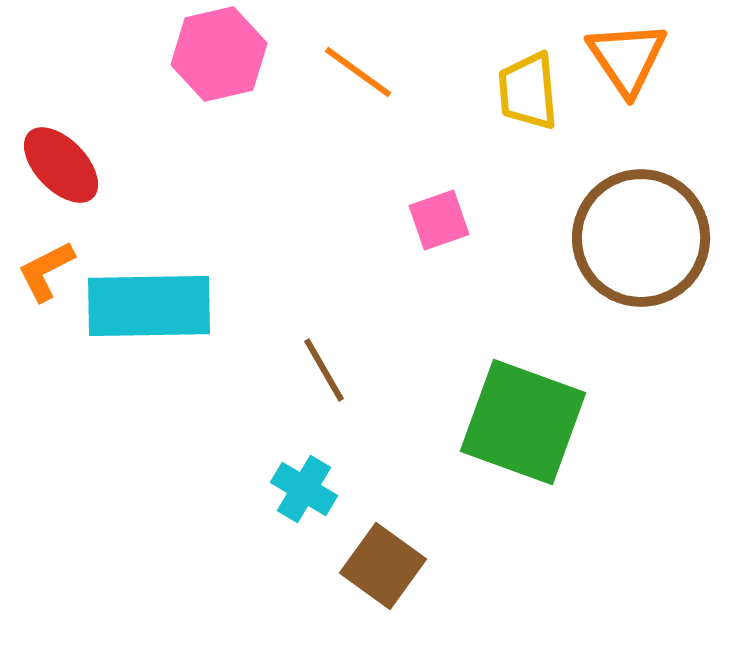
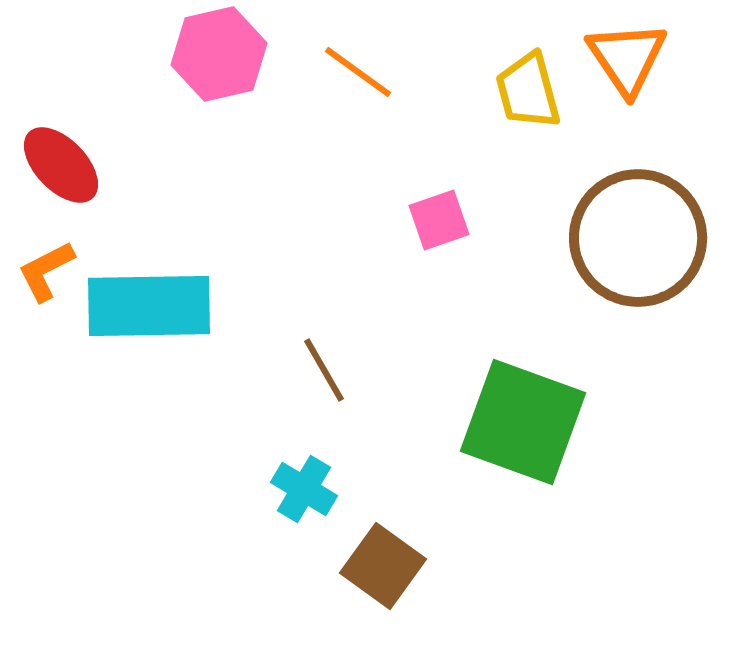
yellow trapezoid: rotated 10 degrees counterclockwise
brown circle: moved 3 px left
